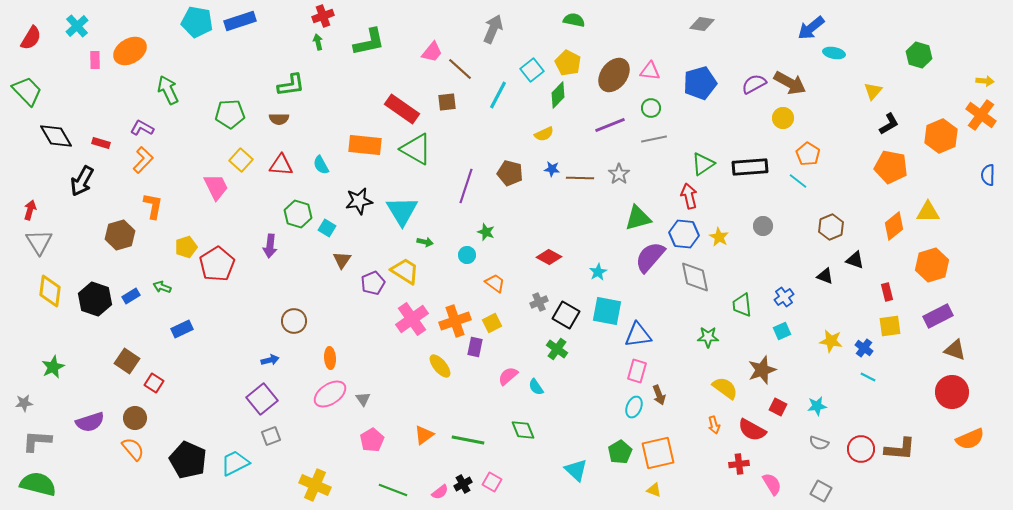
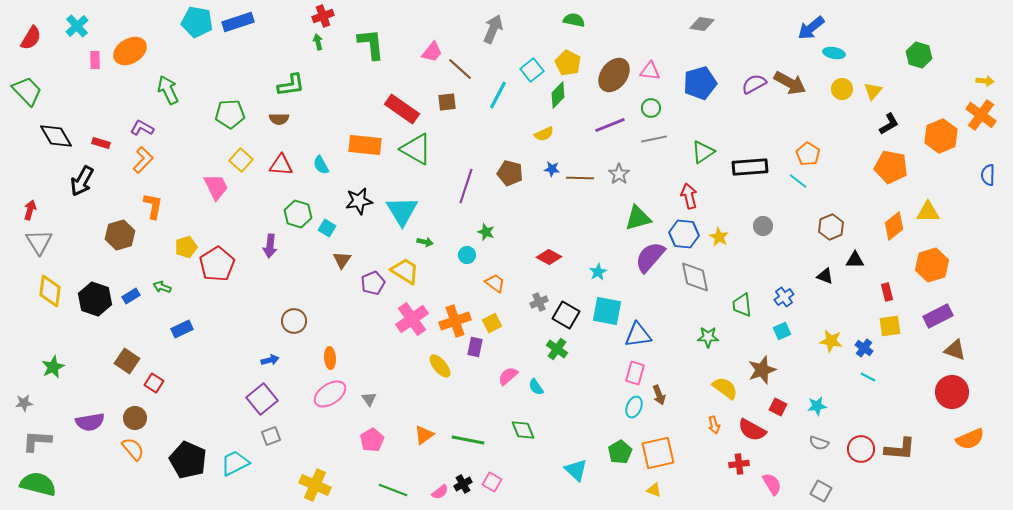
blue rectangle at (240, 21): moved 2 px left, 1 px down
green L-shape at (369, 42): moved 2 px right, 2 px down; rotated 84 degrees counterclockwise
yellow circle at (783, 118): moved 59 px right, 29 px up
green triangle at (703, 164): moved 12 px up
black triangle at (855, 260): rotated 18 degrees counterclockwise
pink rectangle at (637, 371): moved 2 px left, 2 px down
gray triangle at (363, 399): moved 6 px right
purple semicircle at (90, 422): rotated 8 degrees clockwise
